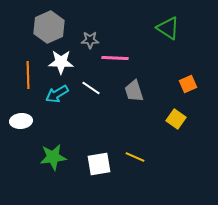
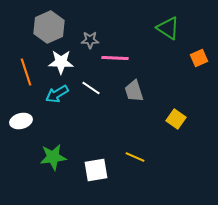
orange line: moved 2 px left, 3 px up; rotated 16 degrees counterclockwise
orange square: moved 11 px right, 26 px up
white ellipse: rotated 10 degrees counterclockwise
white square: moved 3 px left, 6 px down
